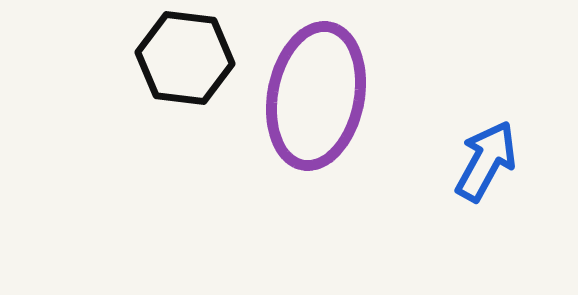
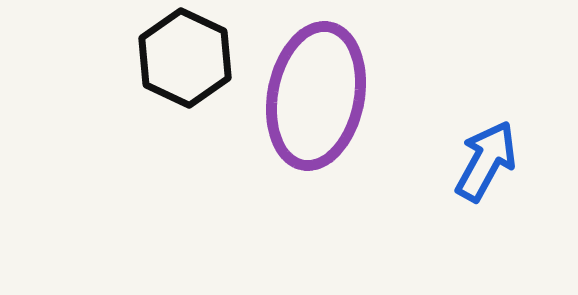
black hexagon: rotated 18 degrees clockwise
